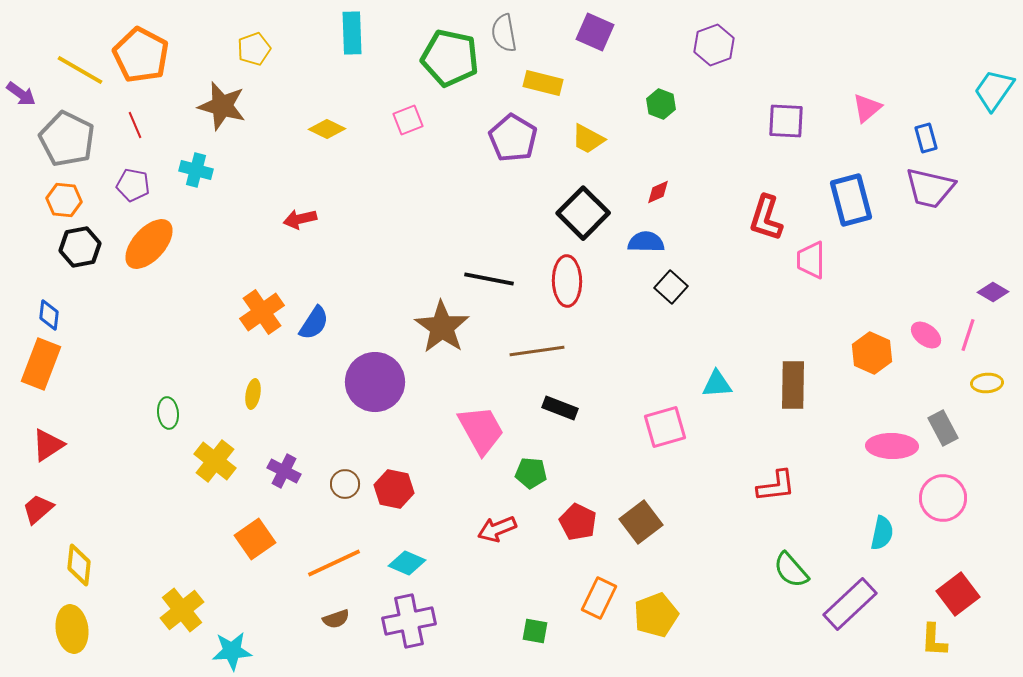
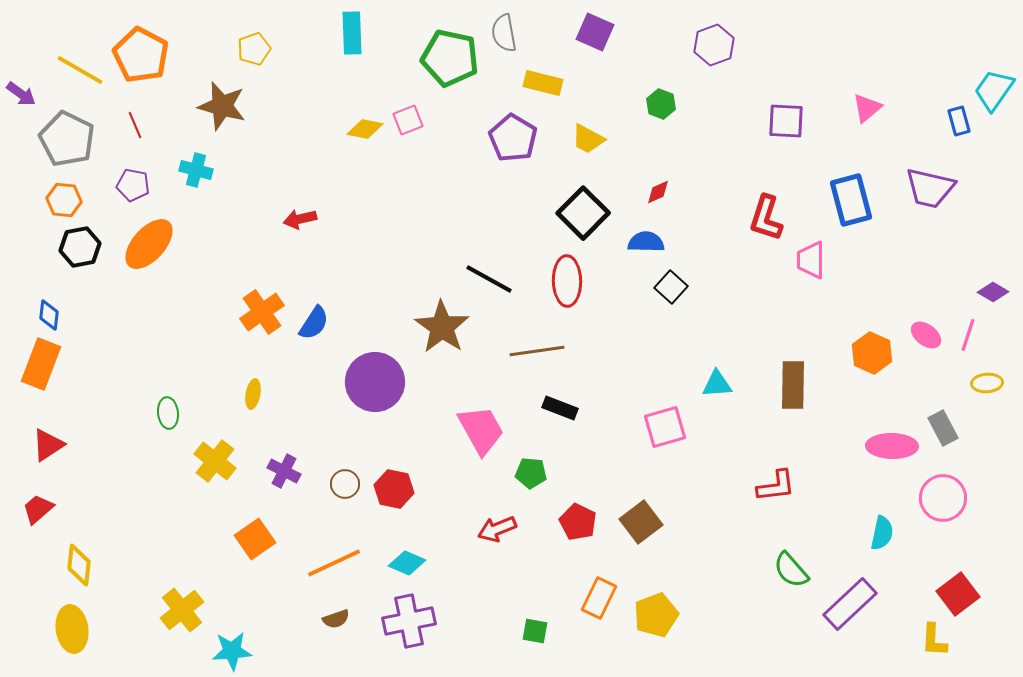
yellow diamond at (327, 129): moved 38 px right; rotated 15 degrees counterclockwise
blue rectangle at (926, 138): moved 33 px right, 17 px up
black line at (489, 279): rotated 18 degrees clockwise
